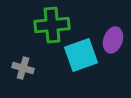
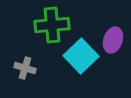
cyan square: moved 1 px down; rotated 24 degrees counterclockwise
gray cross: moved 2 px right
